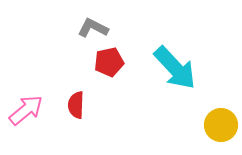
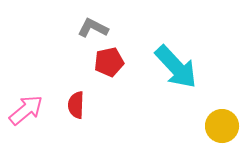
cyan arrow: moved 1 px right, 1 px up
yellow circle: moved 1 px right, 1 px down
